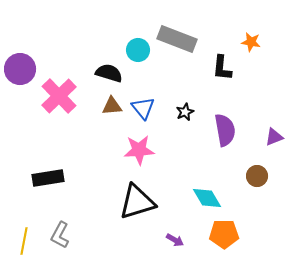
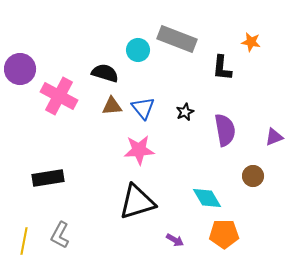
black semicircle: moved 4 px left
pink cross: rotated 18 degrees counterclockwise
brown circle: moved 4 px left
